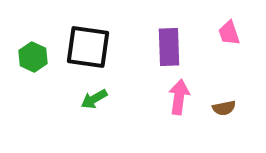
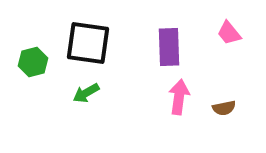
pink trapezoid: rotated 20 degrees counterclockwise
black square: moved 4 px up
green hexagon: moved 5 px down; rotated 20 degrees clockwise
green arrow: moved 8 px left, 6 px up
